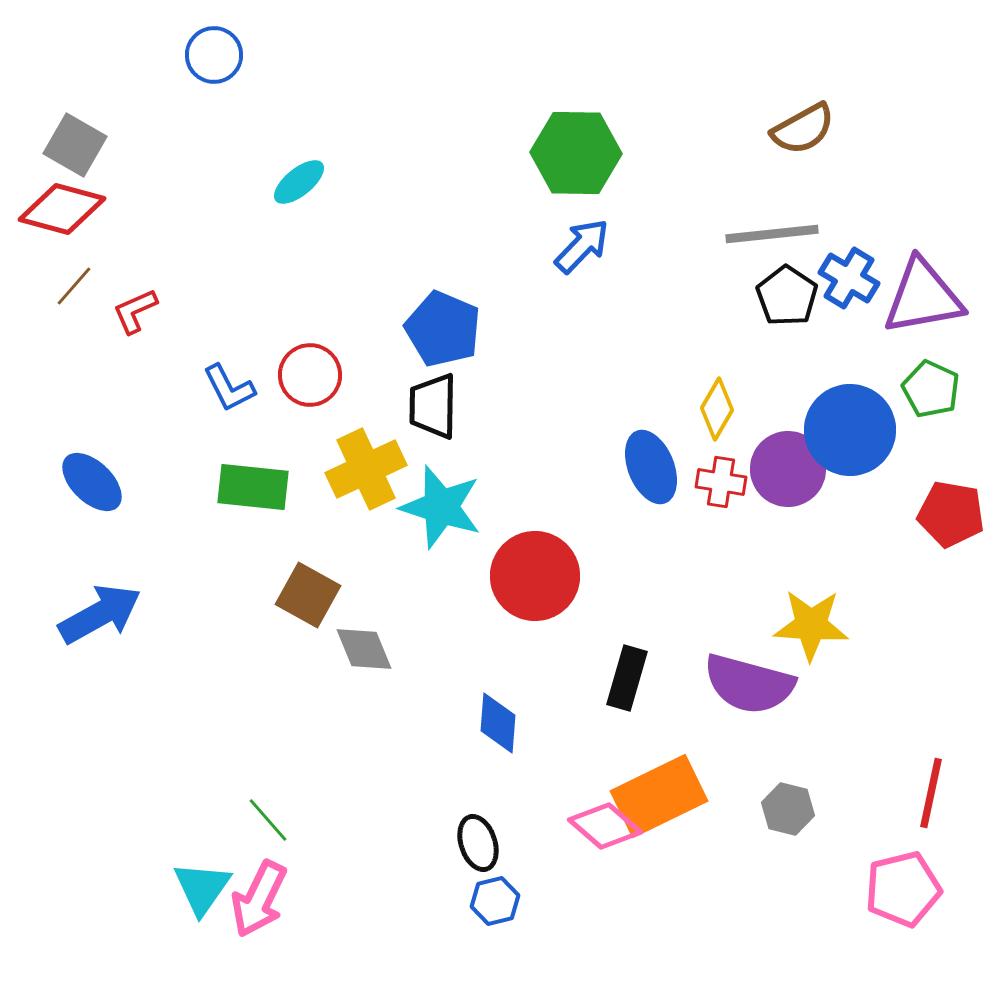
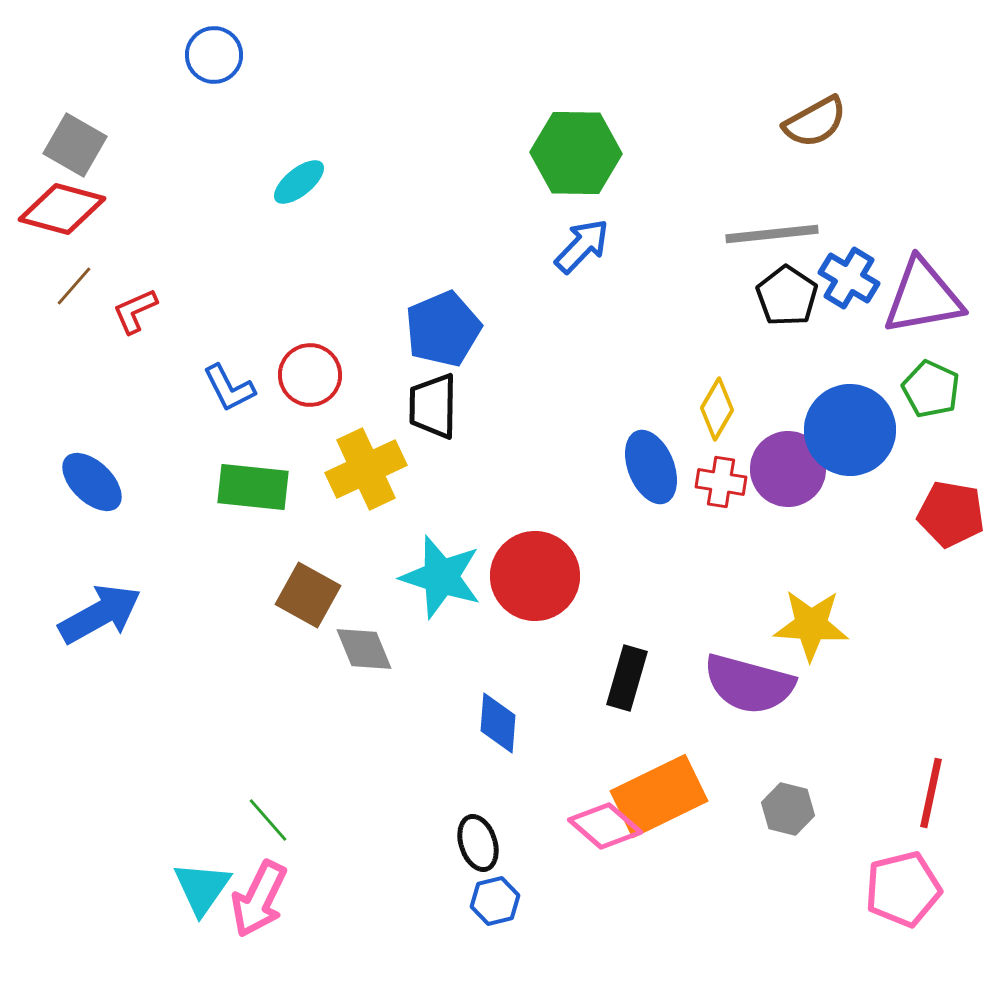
brown semicircle at (803, 129): moved 12 px right, 7 px up
blue pentagon at (443, 329): rotated 26 degrees clockwise
cyan star at (441, 507): moved 70 px down
